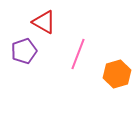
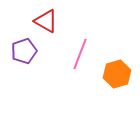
red triangle: moved 2 px right, 1 px up
pink line: moved 2 px right
